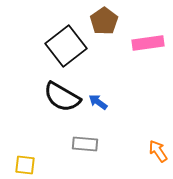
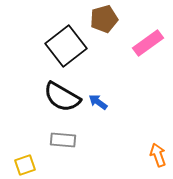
brown pentagon: moved 2 px up; rotated 20 degrees clockwise
pink rectangle: rotated 28 degrees counterclockwise
gray rectangle: moved 22 px left, 4 px up
orange arrow: moved 4 px down; rotated 15 degrees clockwise
yellow square: rotated 25 degrees counterclockwise
